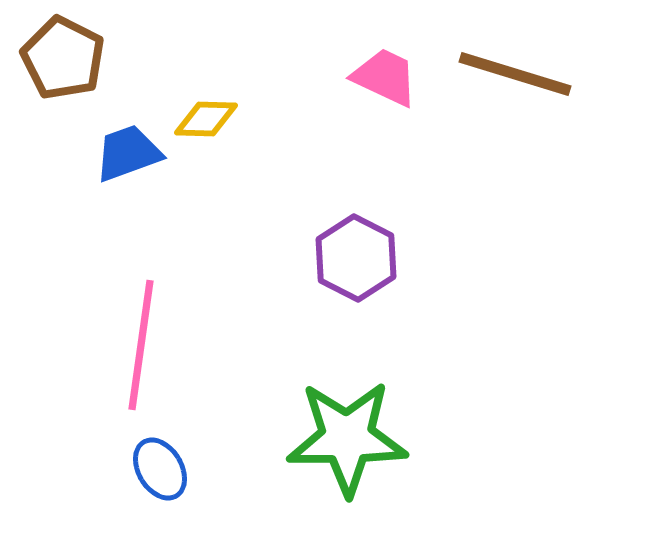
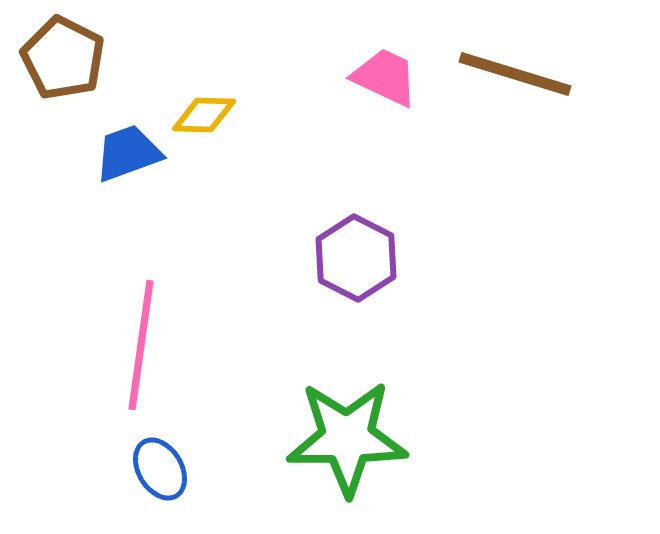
yellow diamond: moved 2 px left, 4 px up
